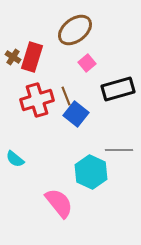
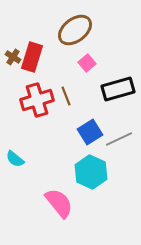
blue square: moved 14 px right, 18 px down; rotated 20 degrees clockwise
gray line: moved 11 px up; rotated 24 degrees counterclockwise
